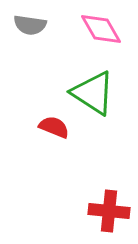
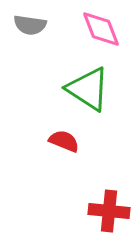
pink diamond: rotated 9 degrees clockwise
green triangle: moved 5 px left, 4 px up
red semicircle: moved 10 px right, 14 px down
